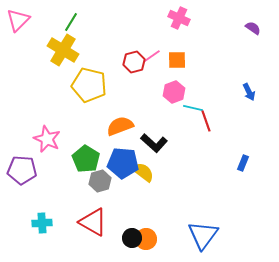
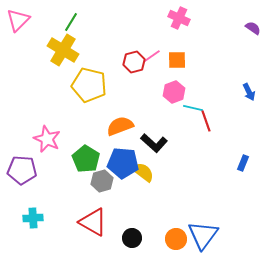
gray hexagon: moved 2 px right
cyan cross: moved 9 px left, 5 px up
orange circle: moved 30 px right
